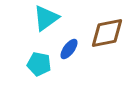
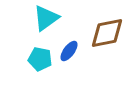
blue ellipse: moved 2 px down
cyan pentagon: moved 1 px right, 5 px up
